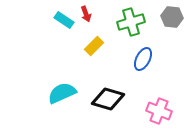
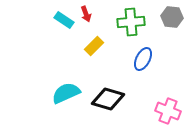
green cross: rotated 12 degrees clockwise
cyan semicircle: moved 4 px right
pink cross: moved 9 px right
